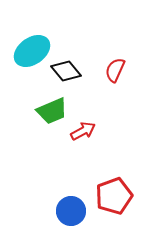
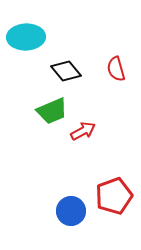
cyan ellipse: moved 6 px left, 14 px up; rotated 33 degrees clockwise
red semicircle: moved 1 px right, 1 px up; rotated 40 degrees counterclockwise
